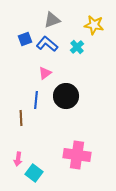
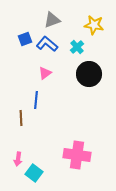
black circle: moved 23 px right, 22 px up
